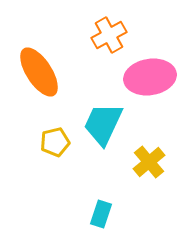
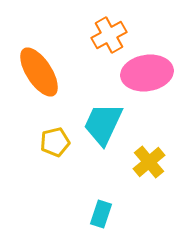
pink ellipse: moved 3 px left, 4 px up
